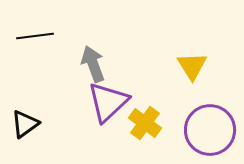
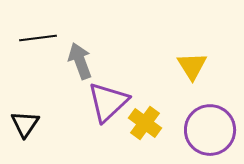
black line: moved 3 px right, 2 px down
gray arrow: moved 13 px left, 3 px up
black triangle: rotated 20 degrees counterclockwise
